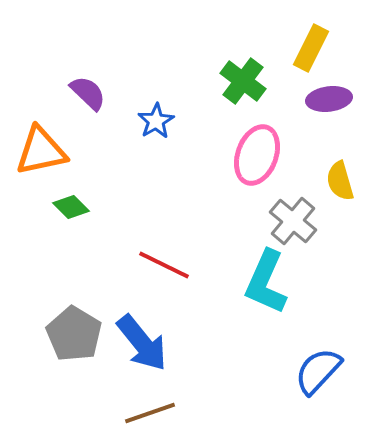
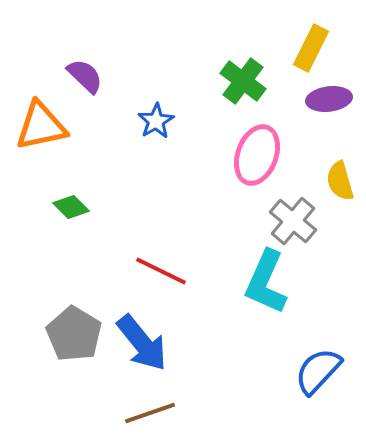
purple semicircle: moved 3 px left, 17 px up
orange triangle: moved 25 px up
red line: moved 3 px left, 6 px down
